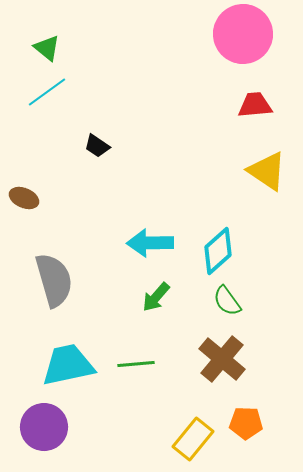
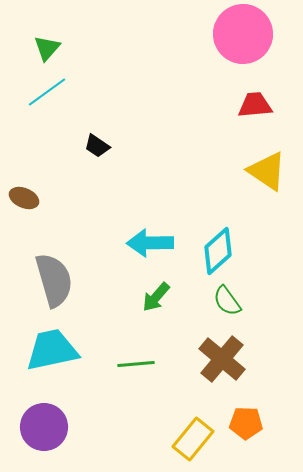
green triangle: rotated 32 degrees clockwise
cyan trapezoid: moved 16 px left, 15 px up
